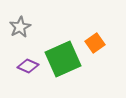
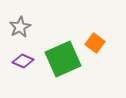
orange square: rotated 18 degrees counterclockwise
purple diamond: moved 5 px left, 5 px up
